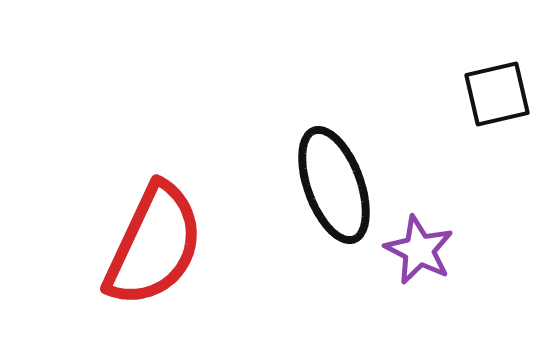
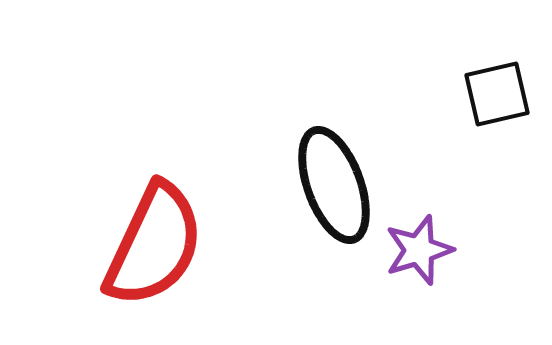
purple star: rotated 28 degrees clockwise
